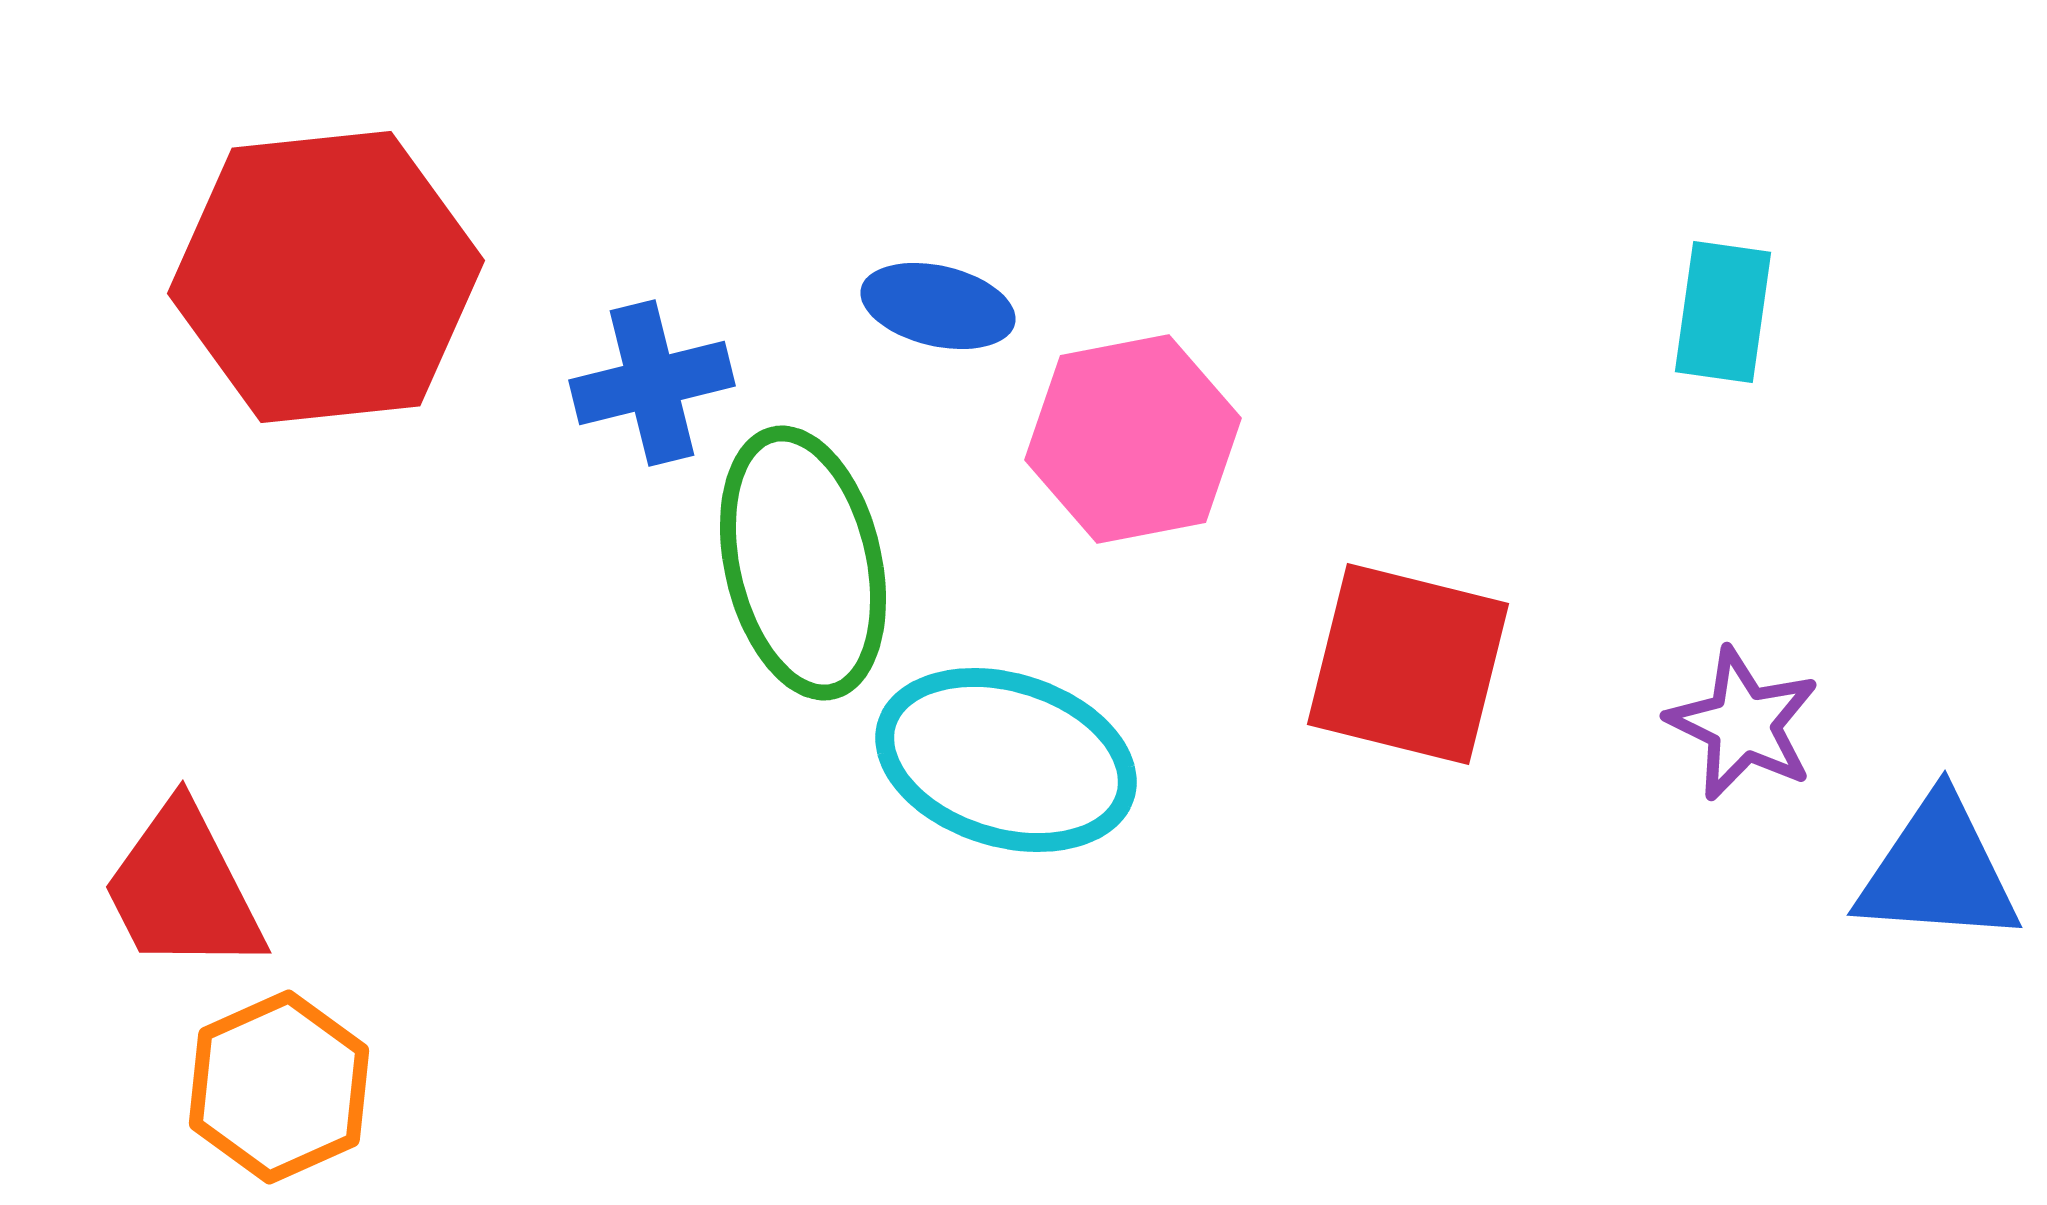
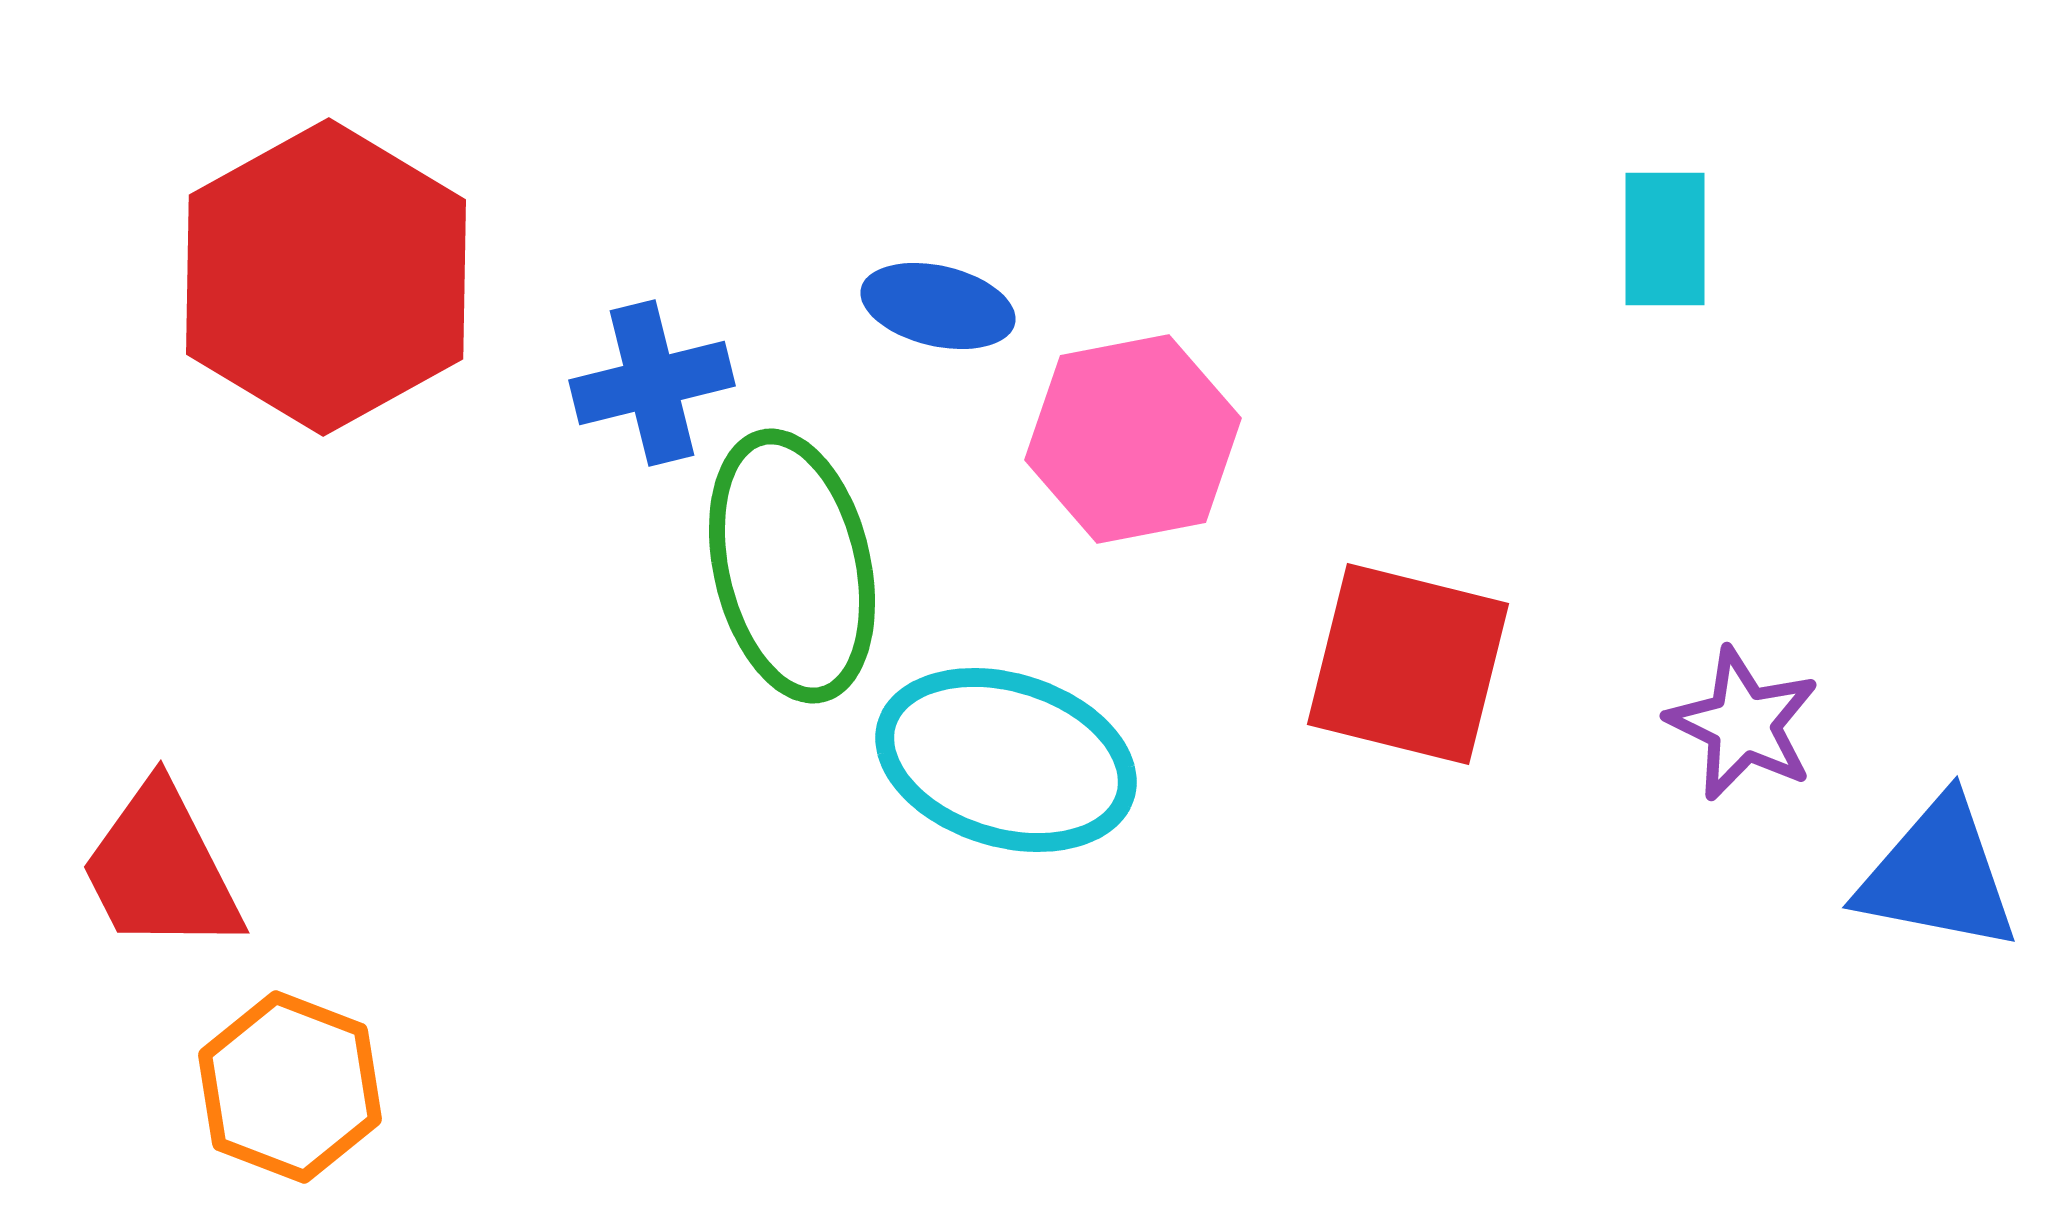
red hexagon: rotated 23 degrees counterclockwise
cyan rectangle: moved 58 px left, 73 px up; rotated 8 degrees counterclockwise
green ellipse: moved 11 px left, 3 px down
blue triangle: moved 4 px down; rotated 7 degrees clockwise
red trapezoid: moved 22 px left, 20 px up
orange hexagon: moved 11 px right; rotated 15 degrees counterclockwise
